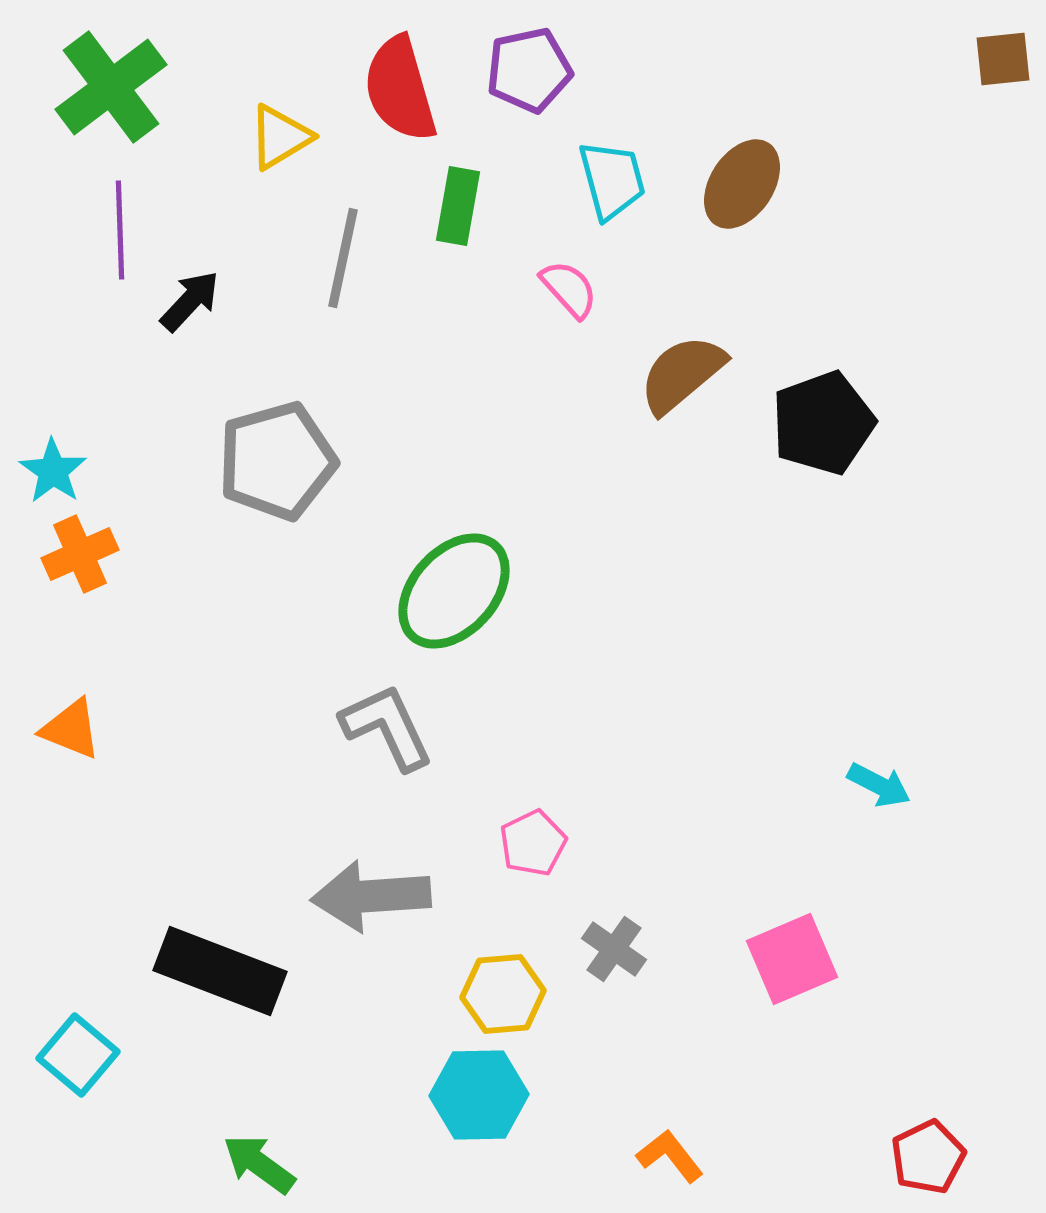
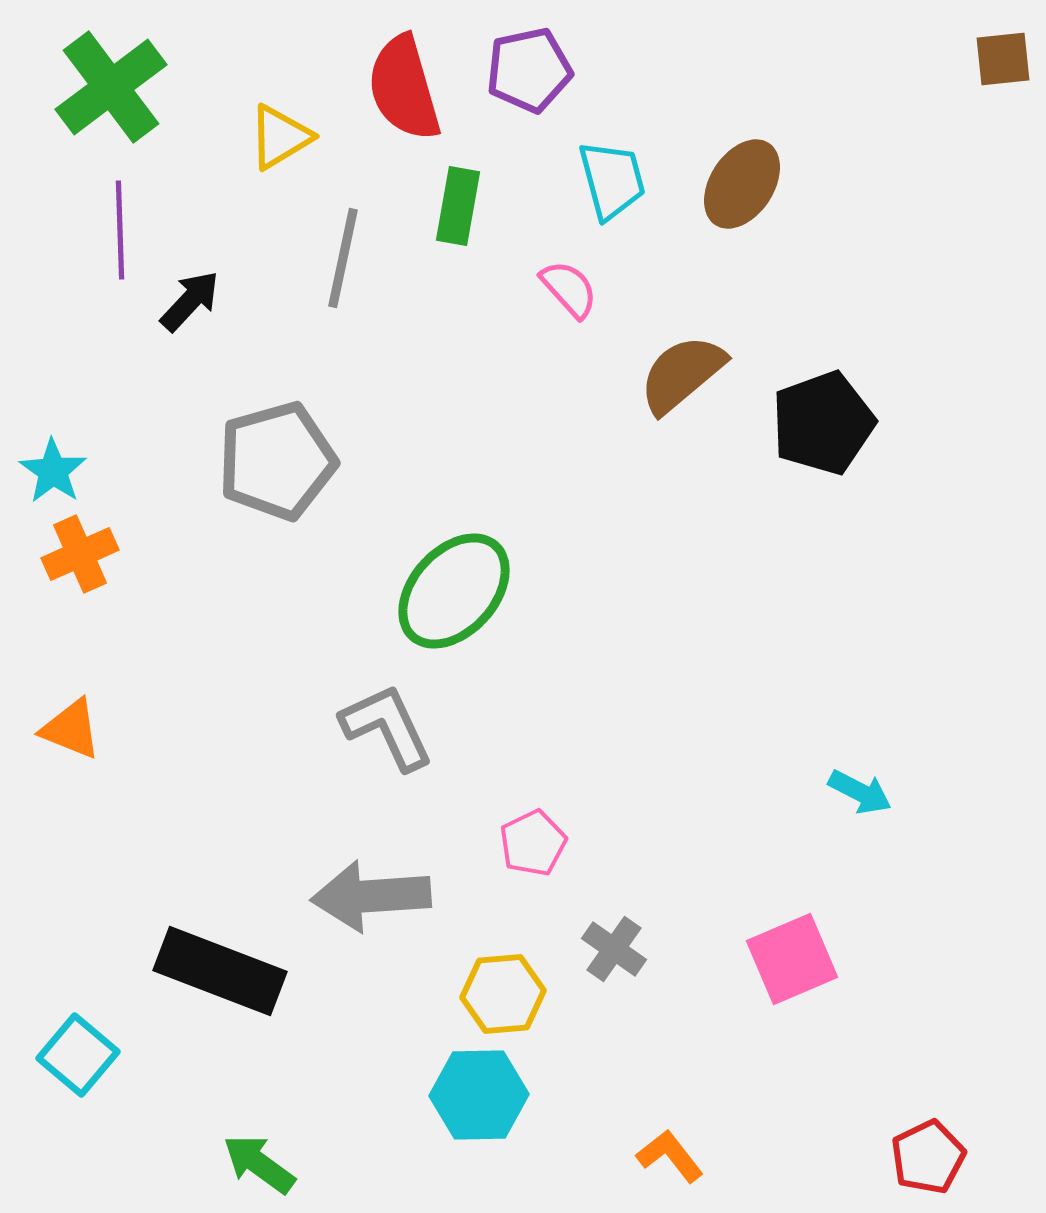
red semicircle: moved 4 px right, 1 px up
cyan arrow: moved 19 px left, 7 px down
